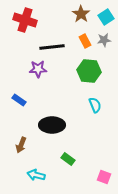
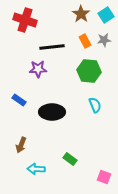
cyan square: moved 2 px up
black ellipse: moved 13 px up
green rectangle: moved 2 px right
cyan arrow: moved 6 px up; rotated 12 degrees counterclockwise
